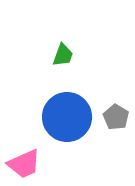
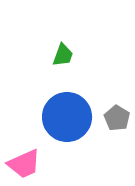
gray pentagon: moved 1 px right, 1 px down
